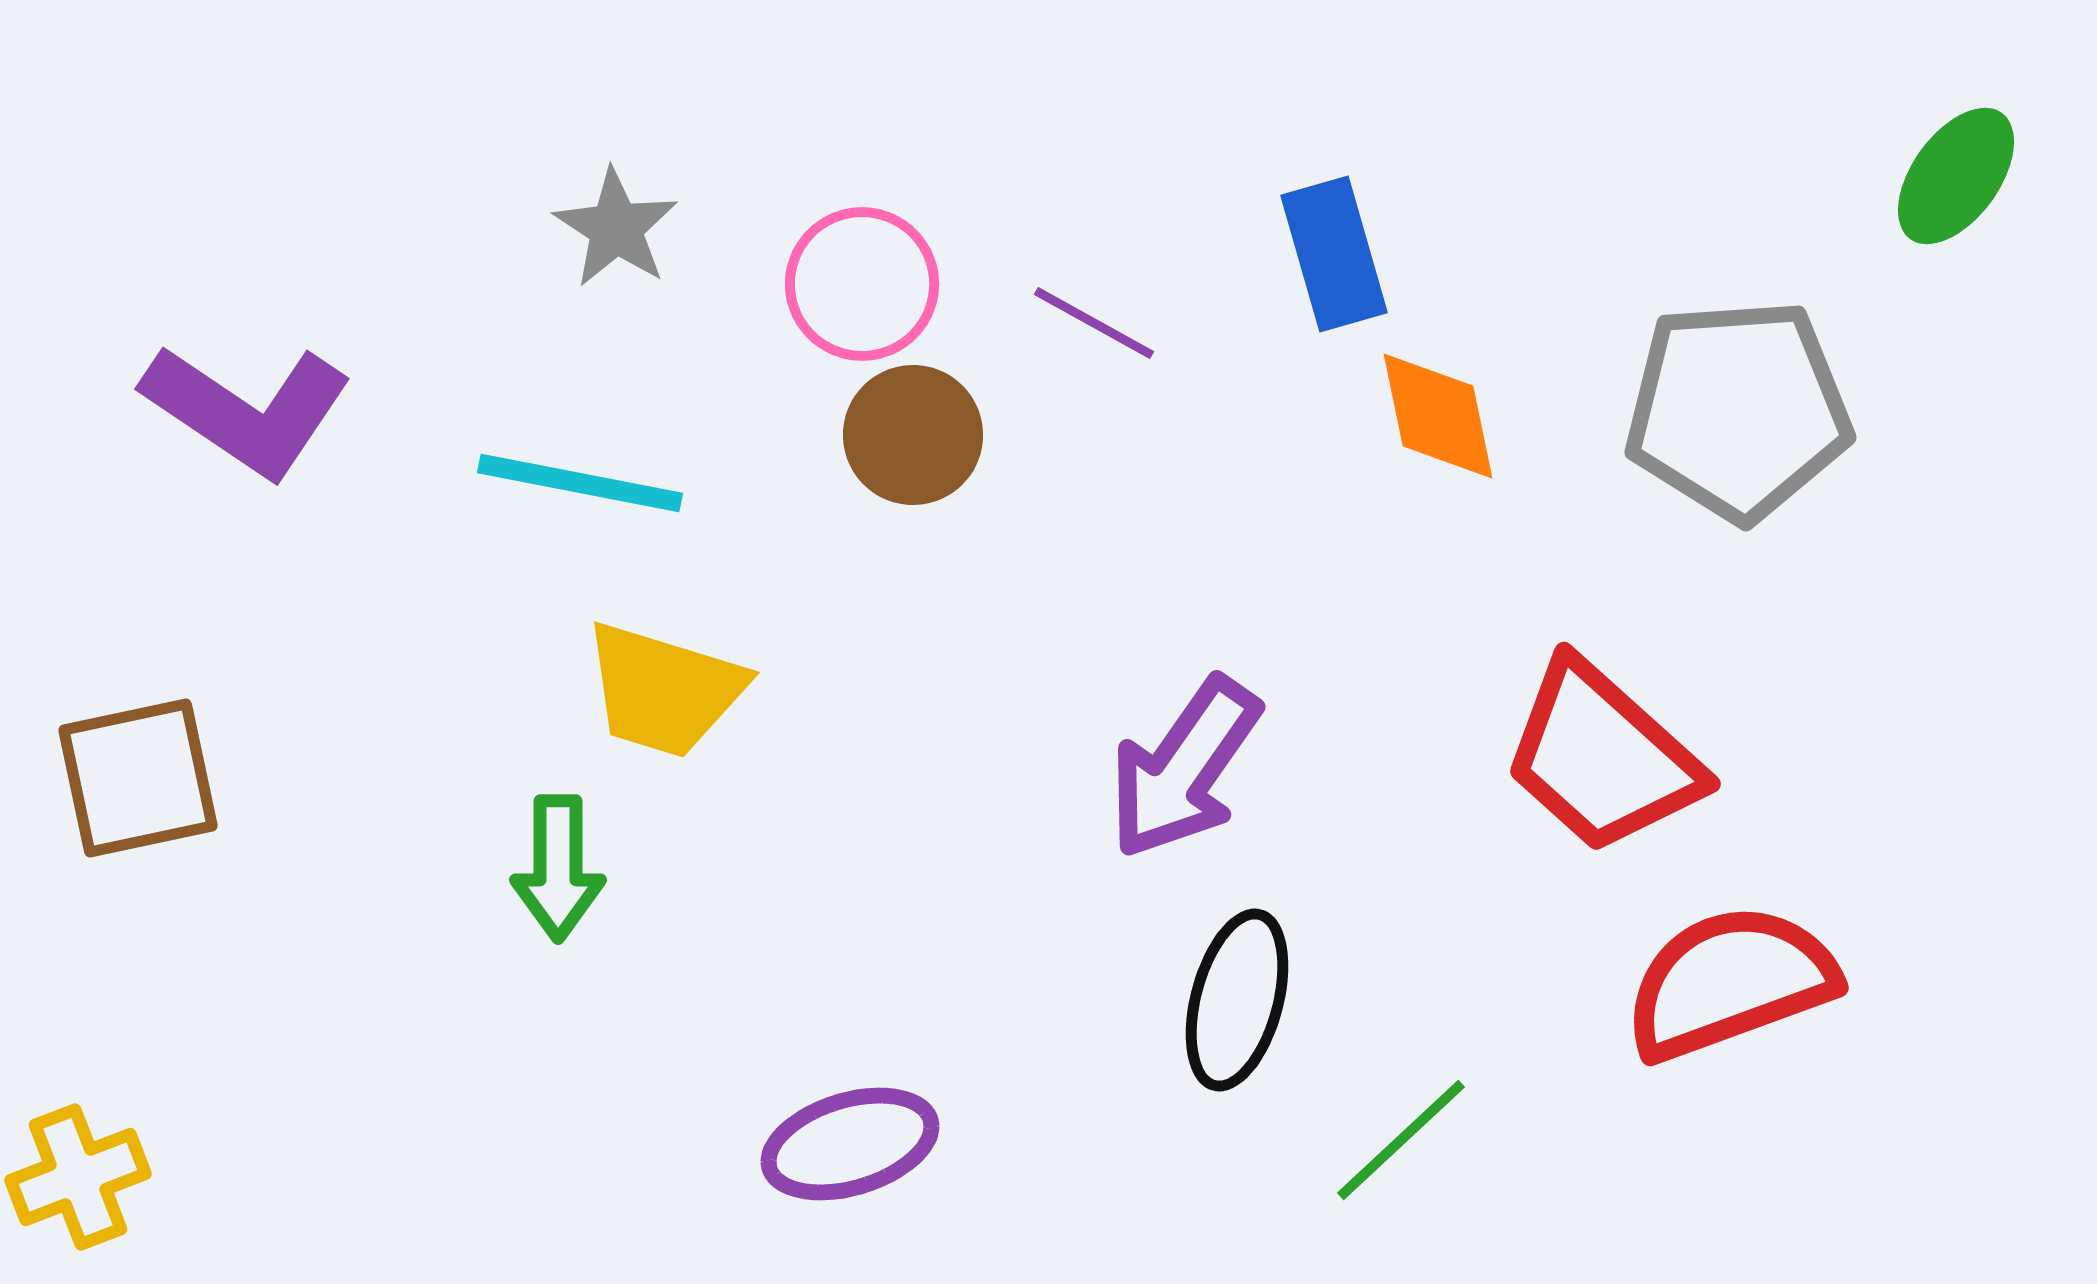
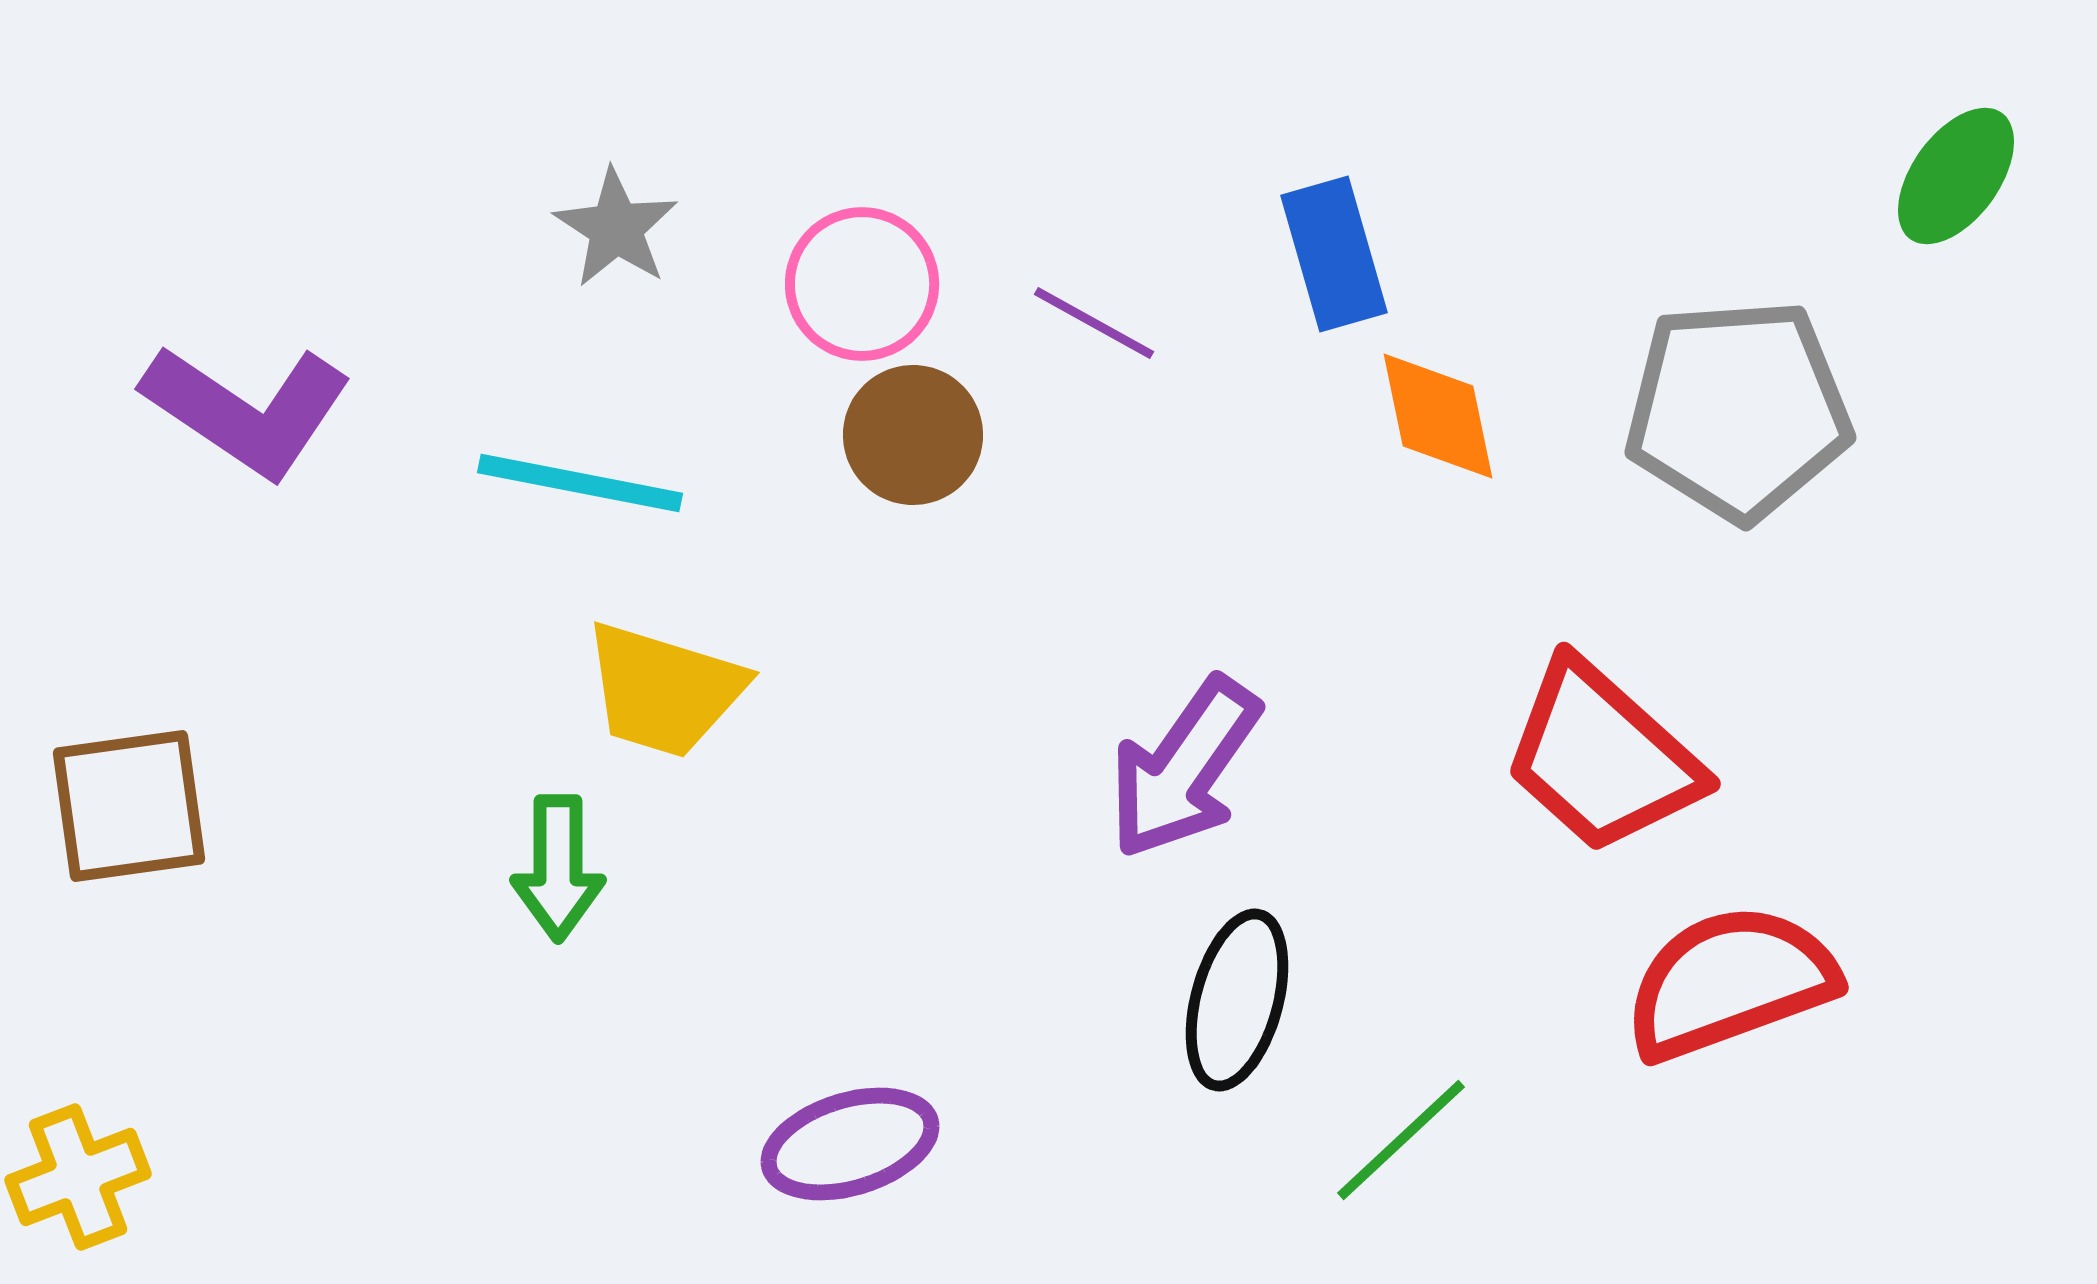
brown square: moved 9 px left, 28 px down; rotated 4 degrees clockwise
